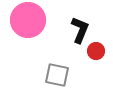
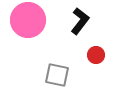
black L-shape: moved 9 px up; rotated 16 degrees clockwise
red circle: moved 4 px down
